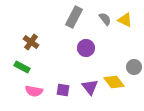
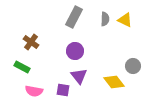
gray semicircle: rotated 40 degrees clockwise
purple circle: moved 11 px left, 3 px down
gray circle: moved 1 px left, 1 px up
purple triangle: moved 11 px left, 11 px up
